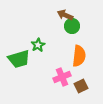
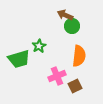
green star: moved 1 px right, 1 px down
pink cross: moved 5 px left, 1 px up
brown square: moved 6 px left
